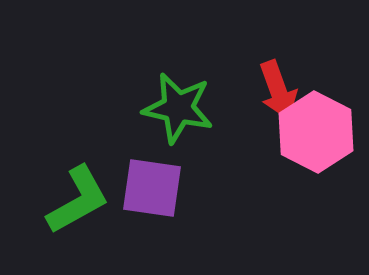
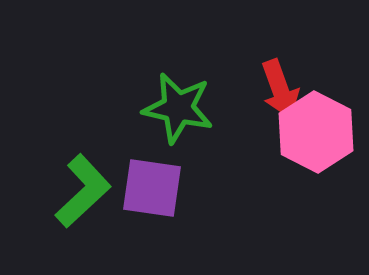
red arrow: moved 2 px right, 1 px up
green L-shape: moved 5 px right, 9 px up; rotated 14 degrees counterclockwise
